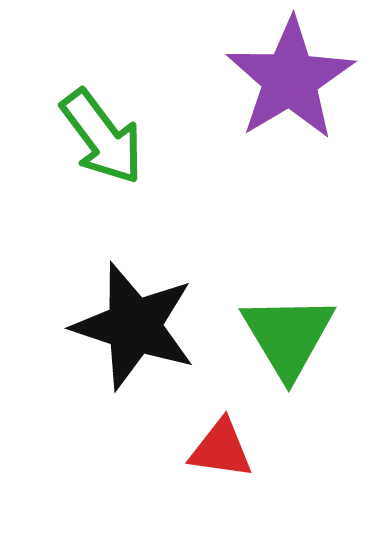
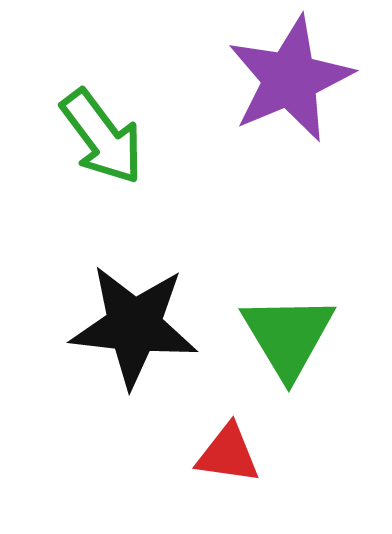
purple star: rotated 8 degrees clockwise
black star: rotated 12 degrees counterclockwise
red triangle: moved 7 px right, 5 px down
